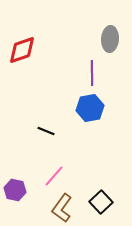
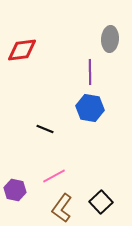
red diamond: rotated 12 degrees clockwise
purple line: moved 2 px left, 1 px up
blue hexagon: rotated 20 degrees clockwise
black line: moved 1 px left, 2 px up
pink line: rotated 20 degrees clockwise
